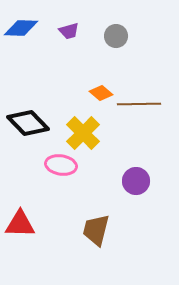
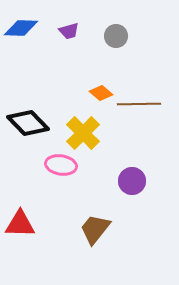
purple circle: moved 4 px left
brown trapezoid: moved 1 px left, 1 px up; rotated 24 degrees clockwise
